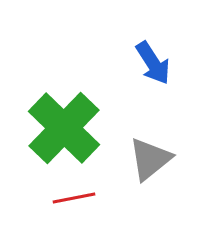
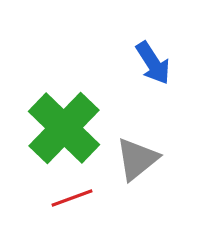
gray triangle: moved 13 px left
red line: moved 2 px left; rotated 9 degrees counterclockwise
